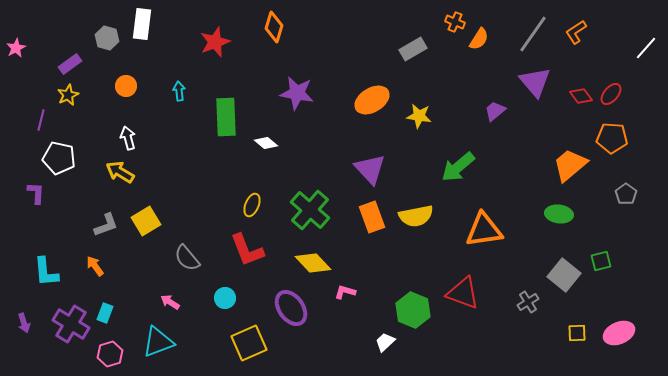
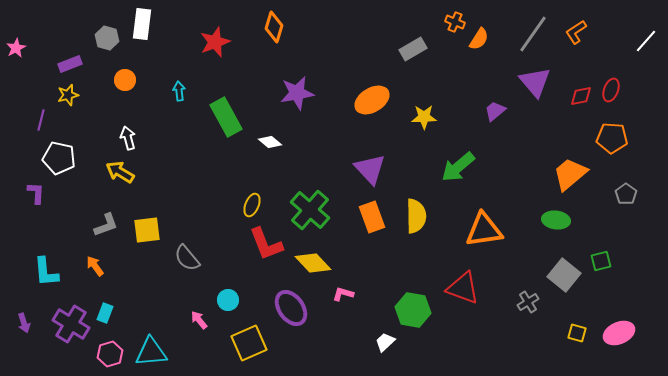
white line at (646, 48): moved 7 px up
purple rectangle at (70, 64): rotated 15 degrees clockwise
orange circle at (126, 86): moved 1 px left, 6 px up
purple star at (297, 93): rotated 20 degrees counterclockwise
red ellipse at (611, 94): moved 4 px up; rotated 20 degrees counterclockwise
yellow star at (68, 95): rotated 10 degrees clockwise
red diamond at (581, 96): rotated 65 degrees counterclockwise
yellow star at (419, 116): moved 5 px right, 1 px down; rotated 10 degrees counterclockwise
green rectangle at (226, 117): rotated 27 degrees counterclockwise
white diamond at (266, 143): moved 4 px right, 1 px up
orange trapezoid at (570, 165): moved 9 px down
green ellipse at (559, 214): moved 3 px left, 6 px down
yellow semicircle at (416, 216): rotated 80 degrees counterclockwise
yellow square at (146, 221): moved 1 px right, 9 px down; rotated 24 degrees clockwise
red L-shape at (247, 250): moved 19 px right, 6 px up
pink L-shape at (345, 292): moved 2 px left, 2 px down
red triangle at (463, 293): moved 5 px up
cyan circle at (225, 298): moved 3 px right, 2 px down
pink arrow at (170, 302): moved 29 px right, 18 px down; rotated 18 degrees clockwise
green hexagon at (413, 310): rotated 12 degrees counterclockwise
yellow square at (577, 333): rotated 18 degrees clockwise
cyan triangle at (158, 342): moved 7 px left, 10 px down; rotated 16 degrees clockwise
